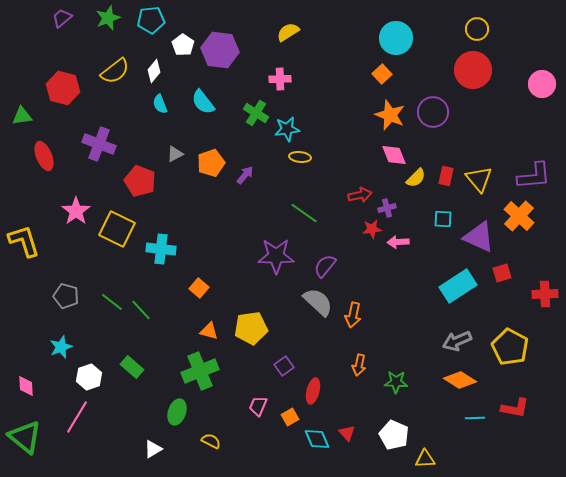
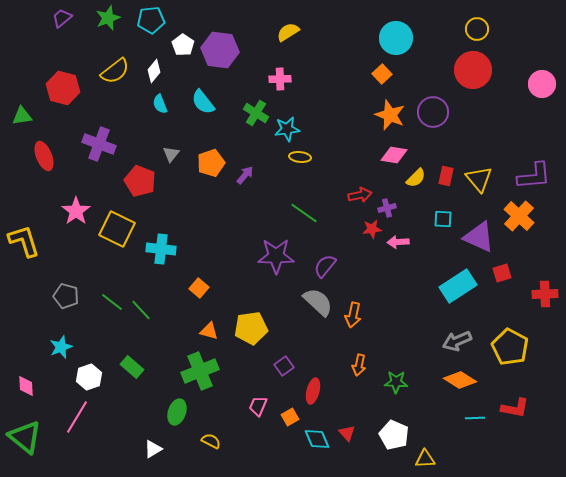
gray triangle at (175, 154): moved 4 px left; rotated 24 degrees counterclockwise
pink diamond at (394, 155): rotated 60 degrees counterclockwise
